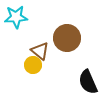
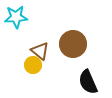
brown circle: moved 6 px right, 6 px down
